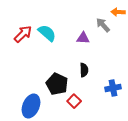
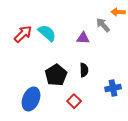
black pentagon: moved 1 px left, 9 px up; rotated 15 degrees clockwise
blue ellipse: moved 7 px up
